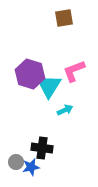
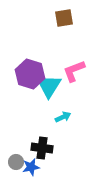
cyan arrow: moved 2 px left, 7 px down
